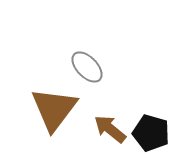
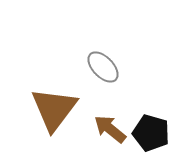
gray ellipse: moved 16 px right
